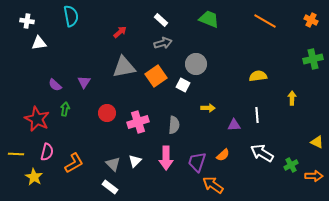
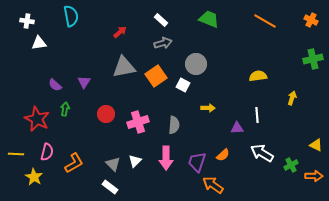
yellow arrow at (292, 98): rotated 16 degrees clockwise
red circle at (107, 113): moved 1 px left, 1 px down
purple triangle at (234, 125): moved 3 px right, 3 px down
yellow triangle at (317, 142): moved 1 px left, 3 px down
